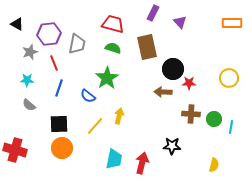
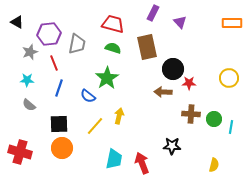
black triangle: moved 2 px up
red cross: moved 5 px right, 2 px down
red arrow: rotated 35 degrees counterclockwise
